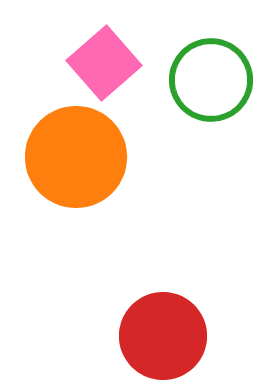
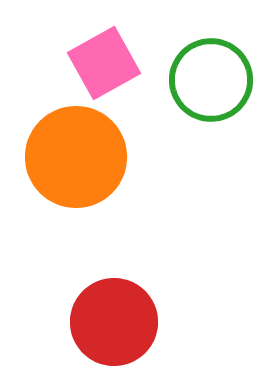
pink square: rotated 12 degrees clockwise
red circle: moved 49 px left, 14 px up
